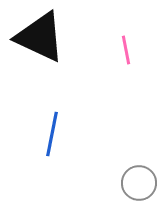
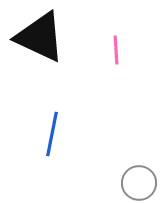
pink line: moved 10 px left; rotated 8 degrees clockwise
